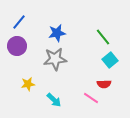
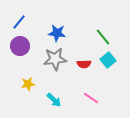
blue star: rotated 18 degrees clockwise
purple circle: moved 3 px right
cyan square: moved 2 px left
red semicircle: moved 20 px left, 20 px up
